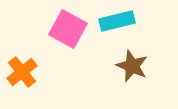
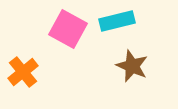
orange cross: moved 1 px right
